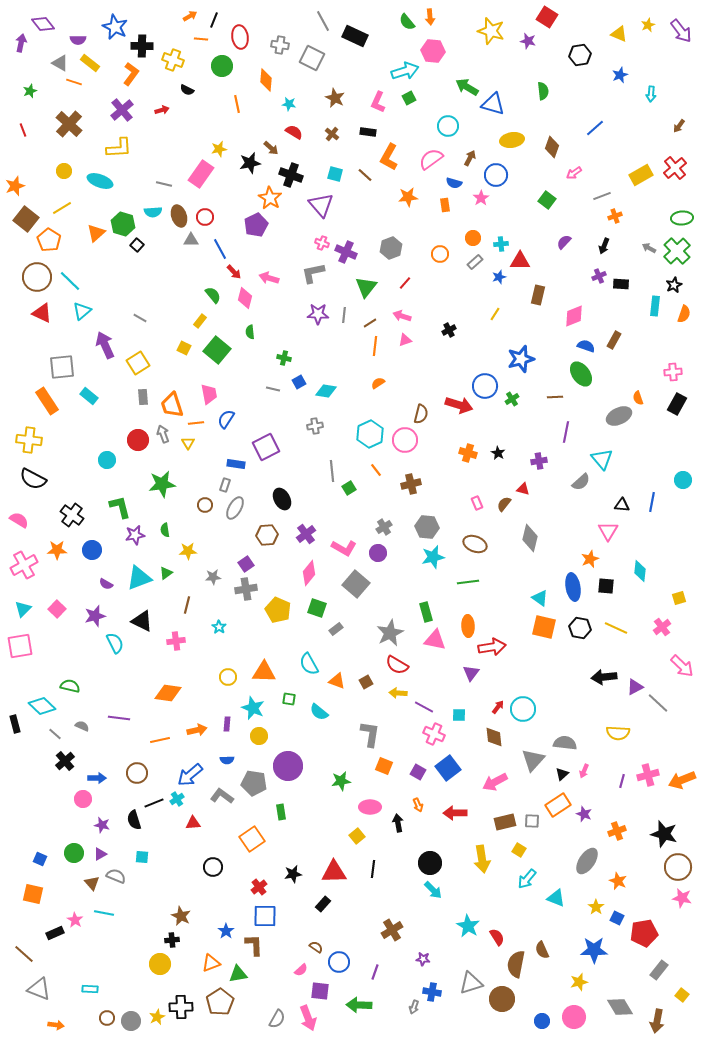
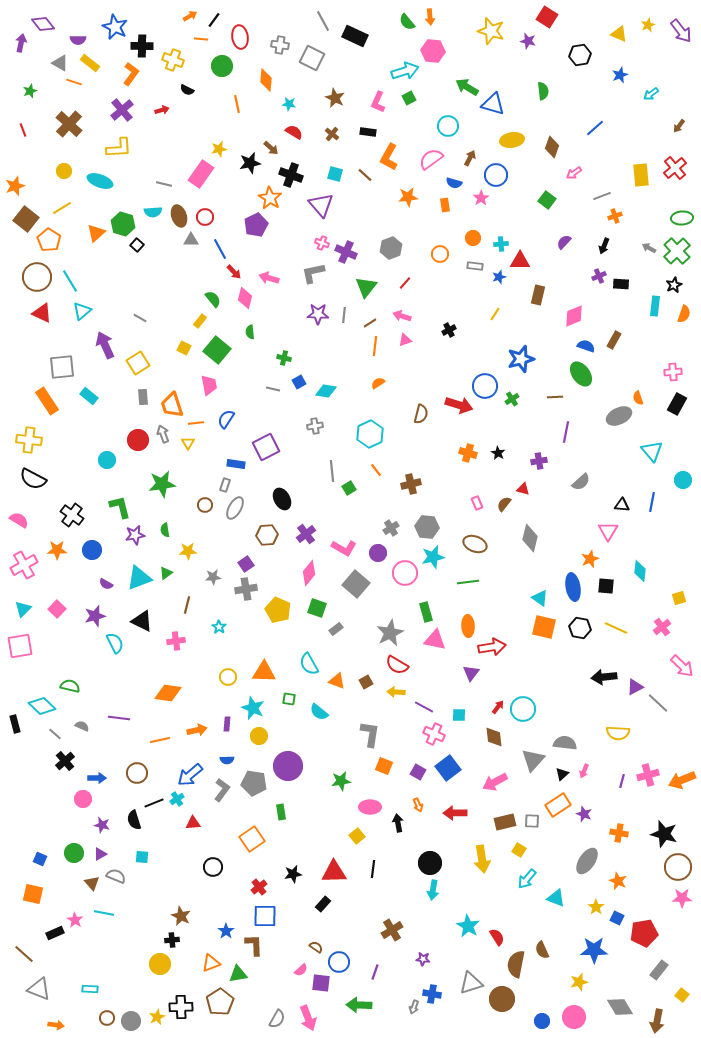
black line at (214, 20): rotated 14 degrees clockwise
cyan arrow at (651, 94): rotated 49 degrees clockwise
yellow rectangle at (641, 175): rotated 65 degrees counterclockwise
gray rectangle at (475, 262): moved 4 px down; rotated 49 degrees clockwise
cyan line at (70, 281): rotated 15 degrees clockwise
green semicircle at (213, 295): moved 4 px down
pink trapezoid at (209, 394): moved 9 px up
pink circle at (405, 440): moved 133 px down
cyan triangle at (602, 459): moved 50 px right, 8 px up
gray cross at (384, 527): moved 7 px right, 1 px down
yellow arrow at (398, 693): moved 2 px left, 1 px up
gray L-shape at (222, 796): moved 6 px up; rotated 90 degrees clockwise
orange cross at (617, 831): moved 2 px right, 2 px down; rotated 30 degrees clockwise
cyan arrow at (433, 890): rotated 54 degrees clockwise
pink star at (682, 898): rotated 12 degrees counterclockwise
purple square at (320, 991): moved 1 px right, 8 px up
blue cross at (432, 992): moved 2 px down
